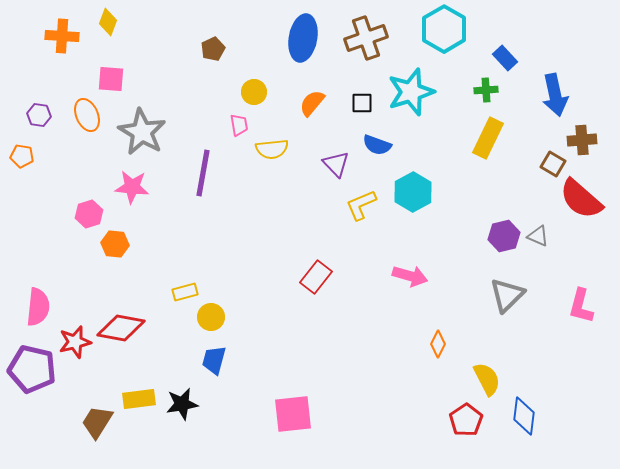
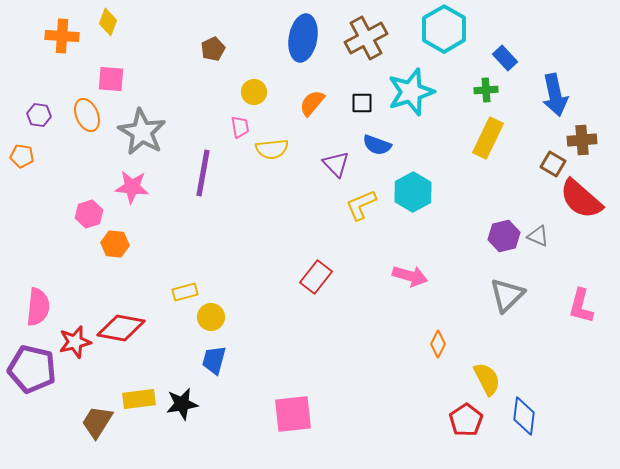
brown cross at (366, 38): rotated 9 degrees counterclockwise
pink trapezoid at (239, 125): moved 1 px right, 2 px down
